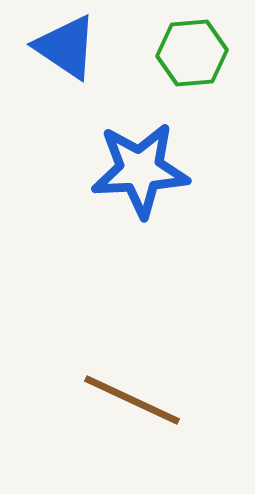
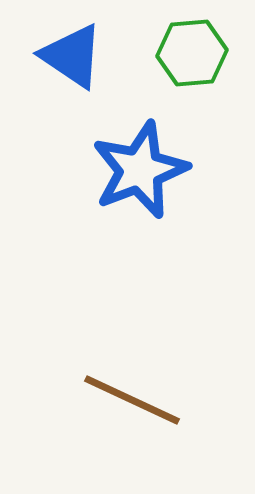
blue triangle: moved 6 px right, 9 px down
blue star: rotated 18 degrees counterclockwise
